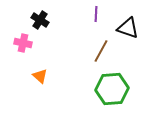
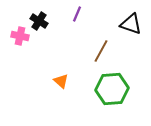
purple line: moved 19 px left; rotated 21 degrees clockwise
black cross: moved 1 px left, 1 px down
black triangle: moved 3 px right, 4 px up
pink cross: moved 3 px left, 7 px up
orange triangle: moved 21 px right, 5 px down
